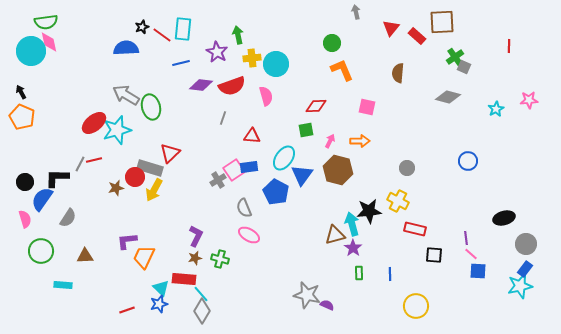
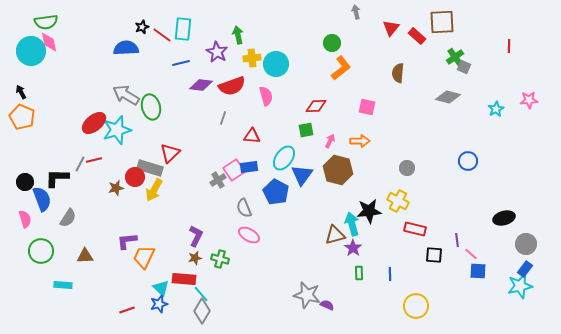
orange L-shape at (342, 70): moved 1 px left, 2 px up; rotated 75 degrees clockwise
blue semicircle at (42, 199): rotated 125 degrees clockwise
purple line at (466, 238): moved 9 px left, 2 px down
